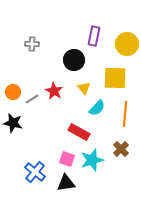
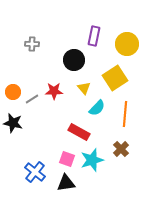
yellow square: rotated 35 degrees counterclockwise
red star: rotated 30 degrees counterclockwise
